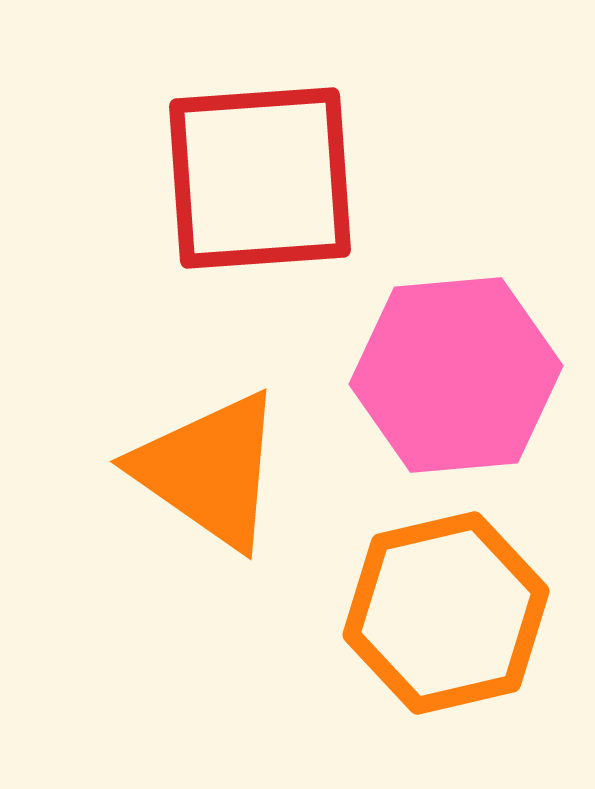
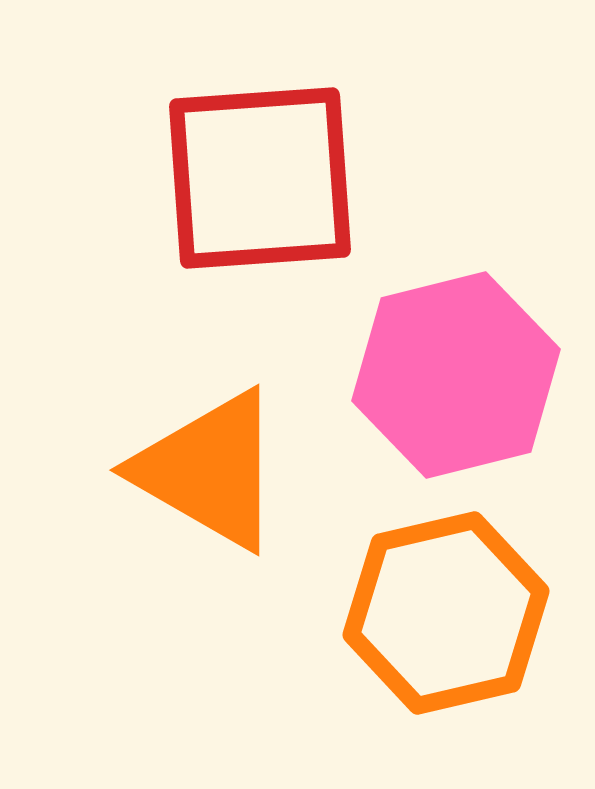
pink hexagon: rotated 9 degrees counterclockwise
orange triangle: rotated 5 degrees counterclockwise
